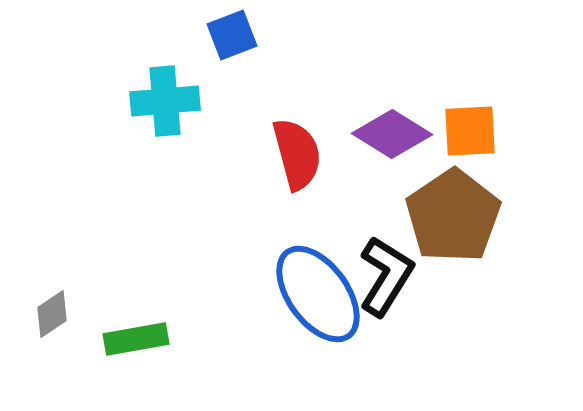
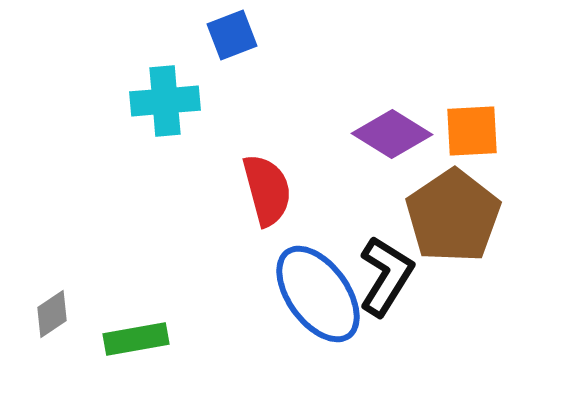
orange square: moved 2 px right
red semicircle: moved 30 px left, 36 px down
